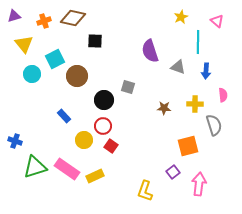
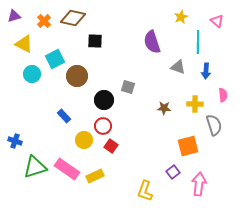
orange cross: rotated 24 degrees counterclockwise
yellow triangle: rotated 24 degrees counterclockwise
purple semicircle: moved 2 px right, 9 px up
